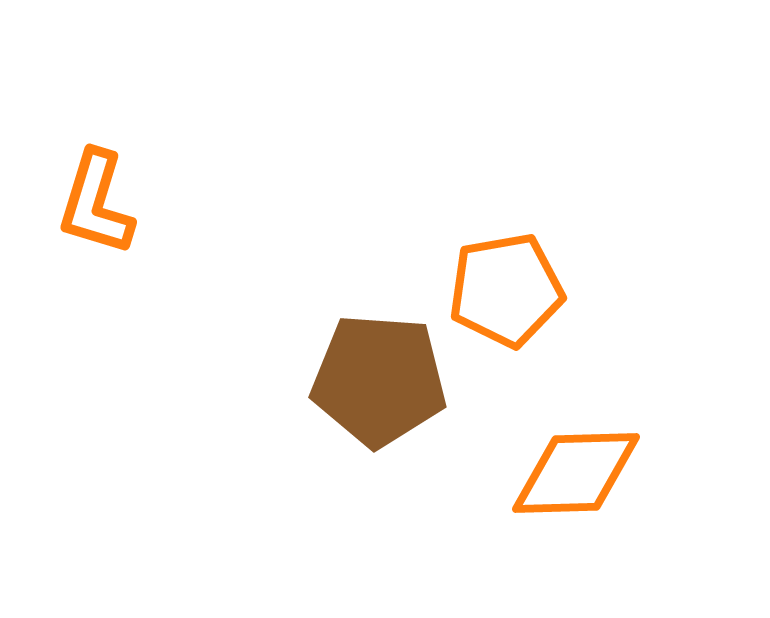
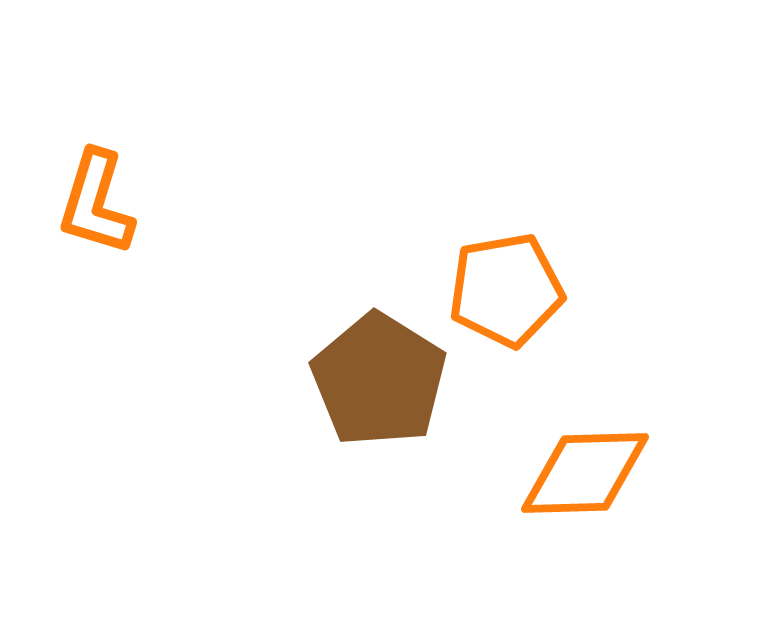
brown pentagon: rotated 28 degrees clockwise
orange diamond: moved 9 px right
